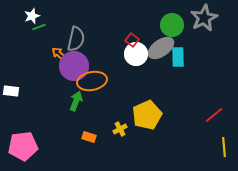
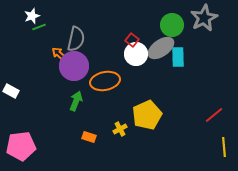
orange ellipse: moved 13 px right
white rectangle: rotated 21 degrees clockwise
pink pentagon: moved 2 px left
